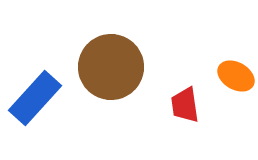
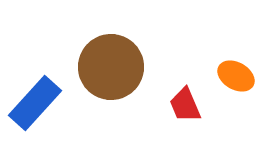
blue rectangle: moved 5 px down
red trapezoid: rotated 15 degrees counterclockwise
